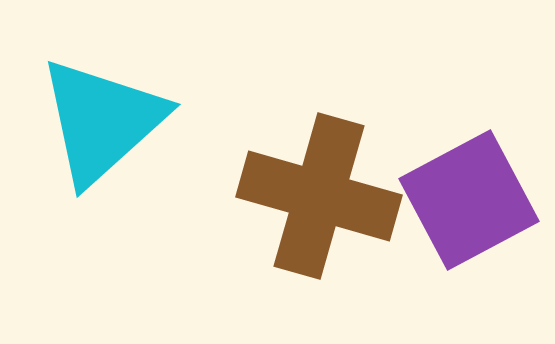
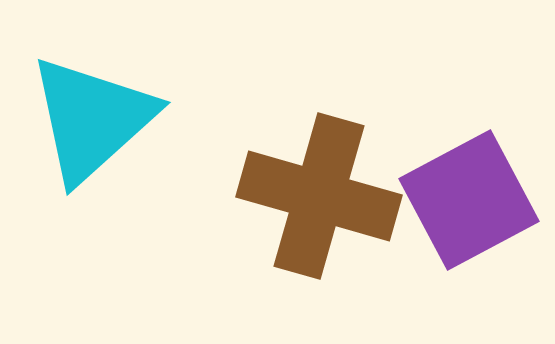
cyan triangle: moved 10 px left, 2 px up
